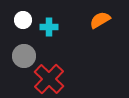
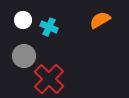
cyan cross: rotated 24 degrees clockwise
